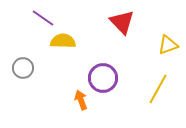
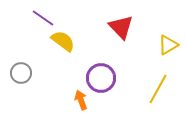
red triangle: moved 1 px left, 5 px down
yellow semicircle: rotated 35 degrees clockwise
yellow triangle: rotated 10 degrees counterclockwise
gray circle: moved 2 px left, 5 px down
purple circle: moved 2 px left
